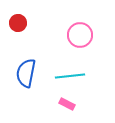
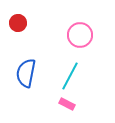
cyan line: rotated 56 degrees counterclockwise
